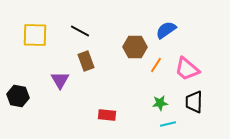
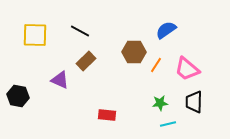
brown hexagon: moved 1 px left, 5 px down
brown rectangle: rotated 66 degrees clockwise
purple triangle: rotated 36 degrees counterclockwise
